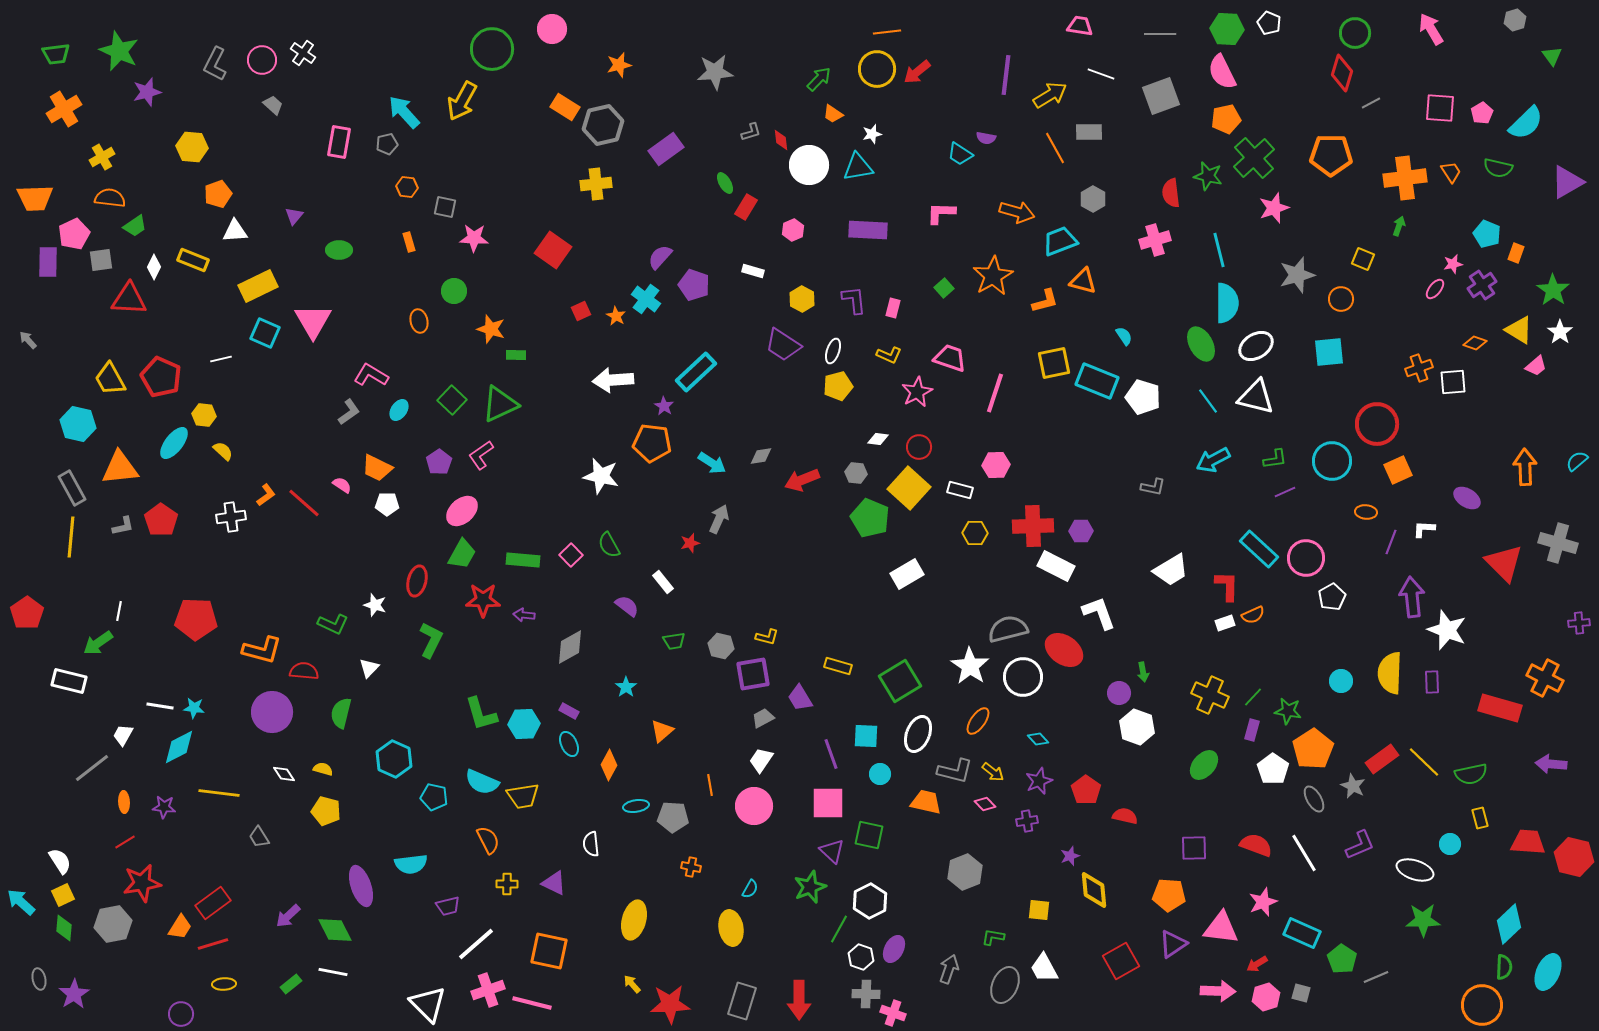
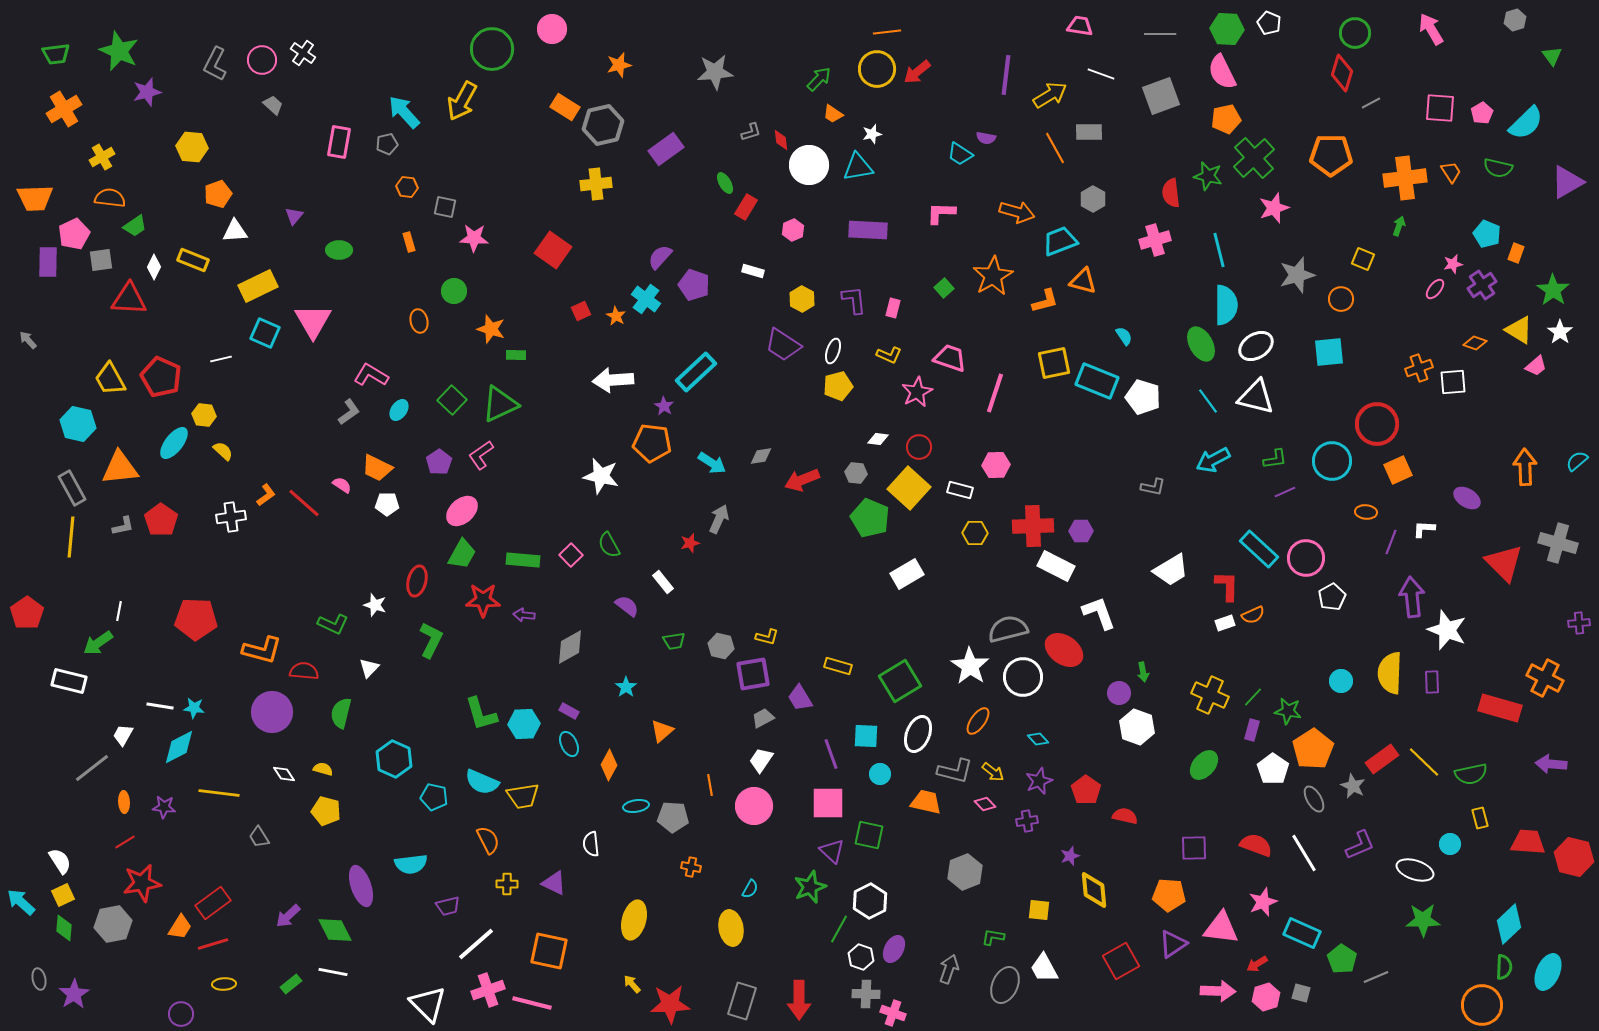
cyan semicircle at (1227, 303): moved 1 px left, 2 px down
